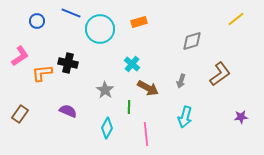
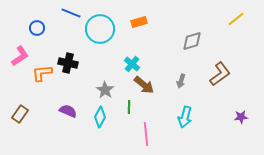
blue circle: moved 7 px down
brown arrow: moved 4 px left, 3 px up; rotated 10 degrees clockwise
cyan diamond: moved 7 px left, 11 px up
